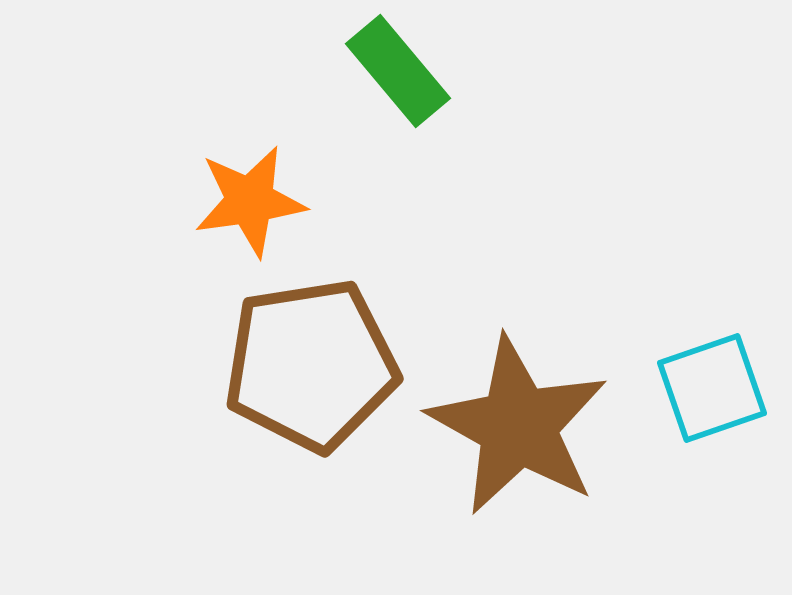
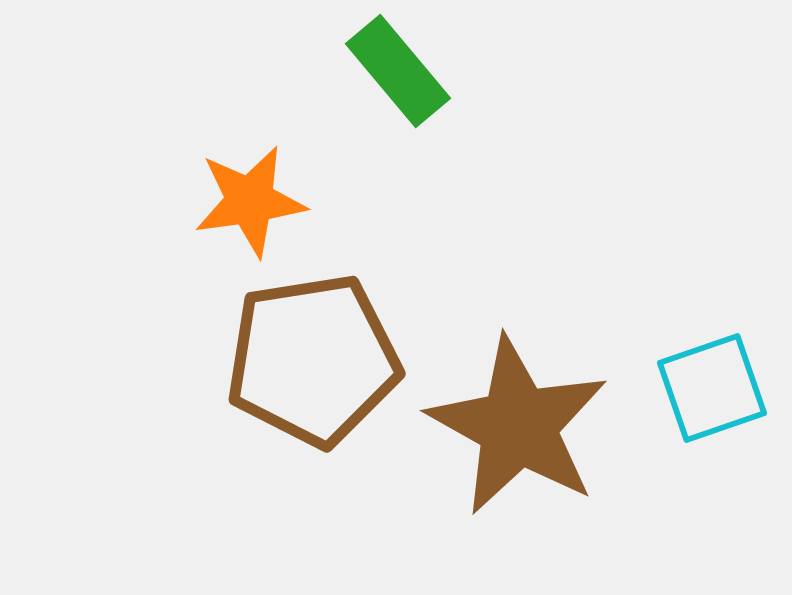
brown pentagon: moved 2 px right, 5 px up
